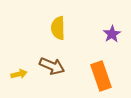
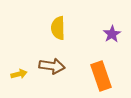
brown arrow: rotated 15 degrees counterclockwise
